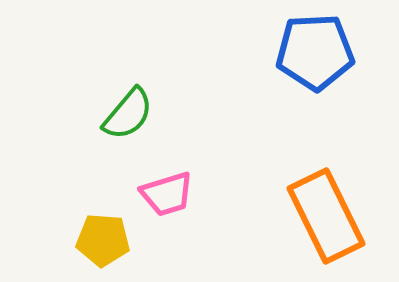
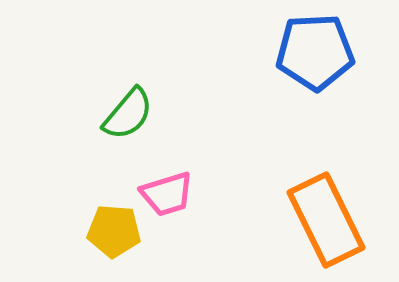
orange rectangle: moved 4 px down
yellow pentagon: moved 11 px right, 9 px up
